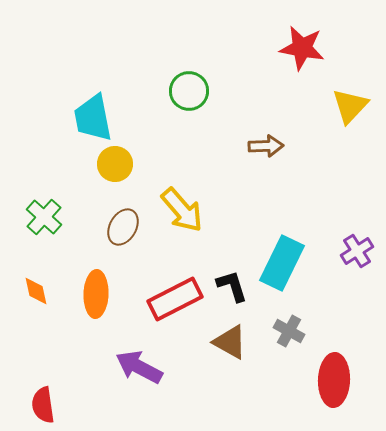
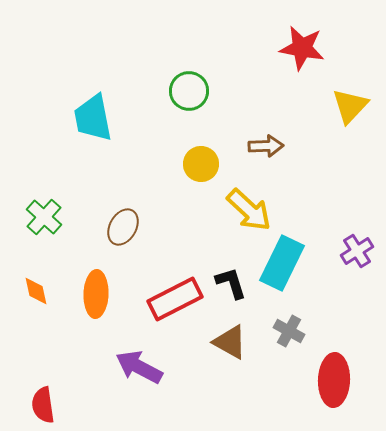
yellow circle: moved 86 px right
yellow arrow: moved 67 px right; rotated 6 degrees counterclockwise
black L-shape: moved 1 px left, 3 px up
